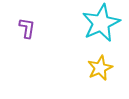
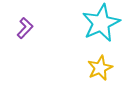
purple L-shape: moved 2 px left; rotated 35 degrees clockwise
